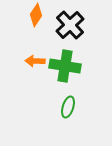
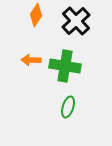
black cross: moved 6 px right, 4 px up
orange arrow: moved 4 px left, 1 px up
